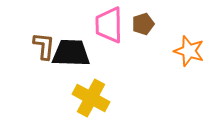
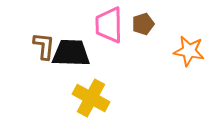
orange star: rotated 8 degrees counterclockwise
